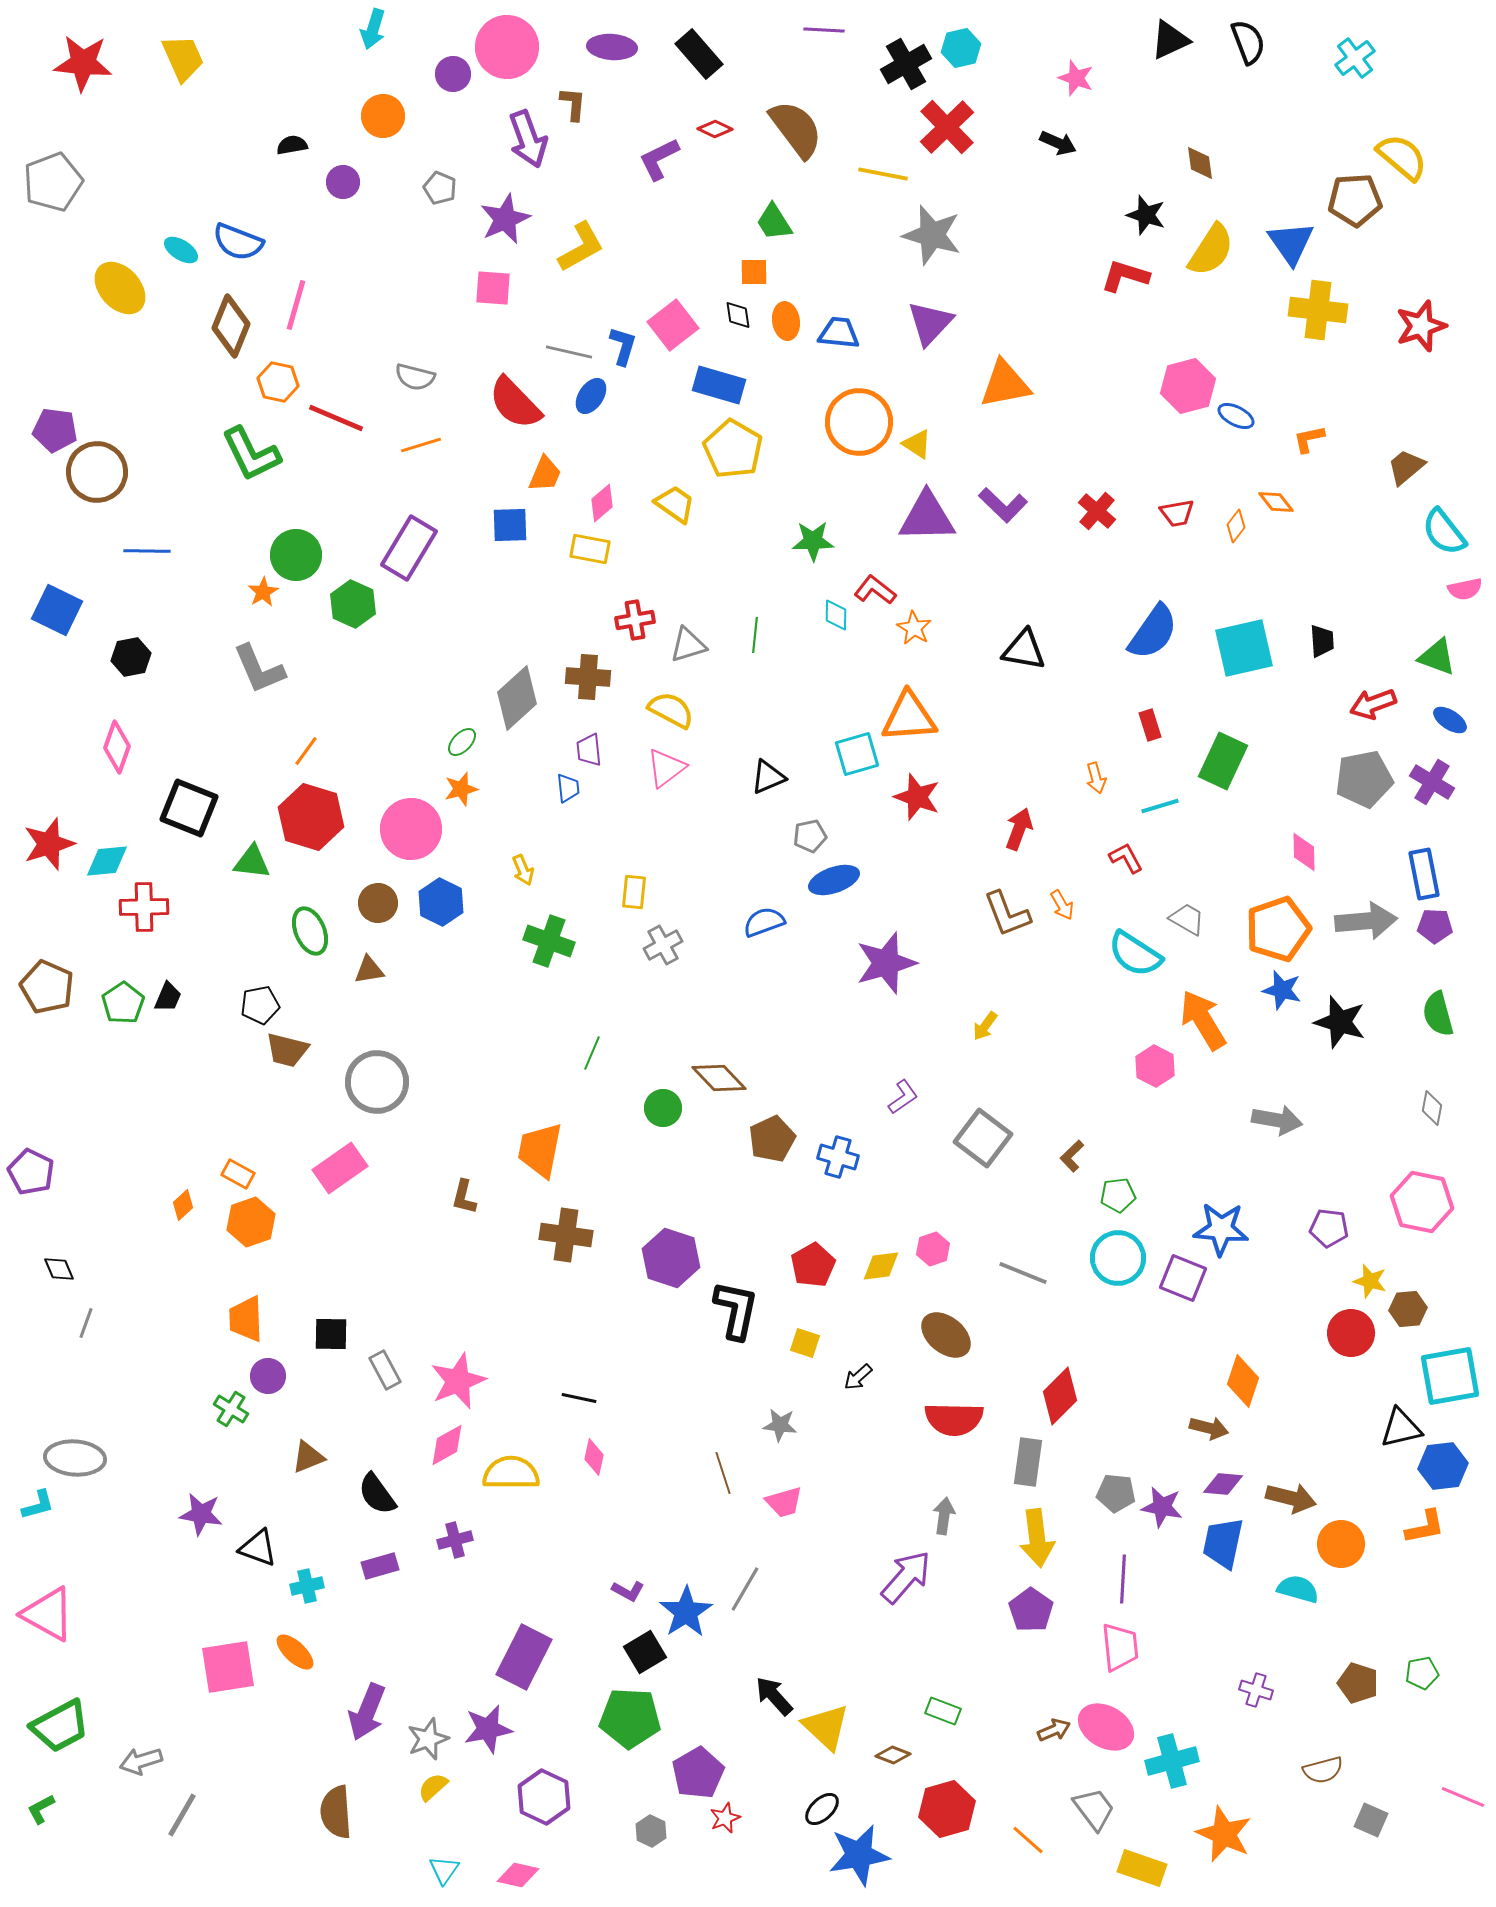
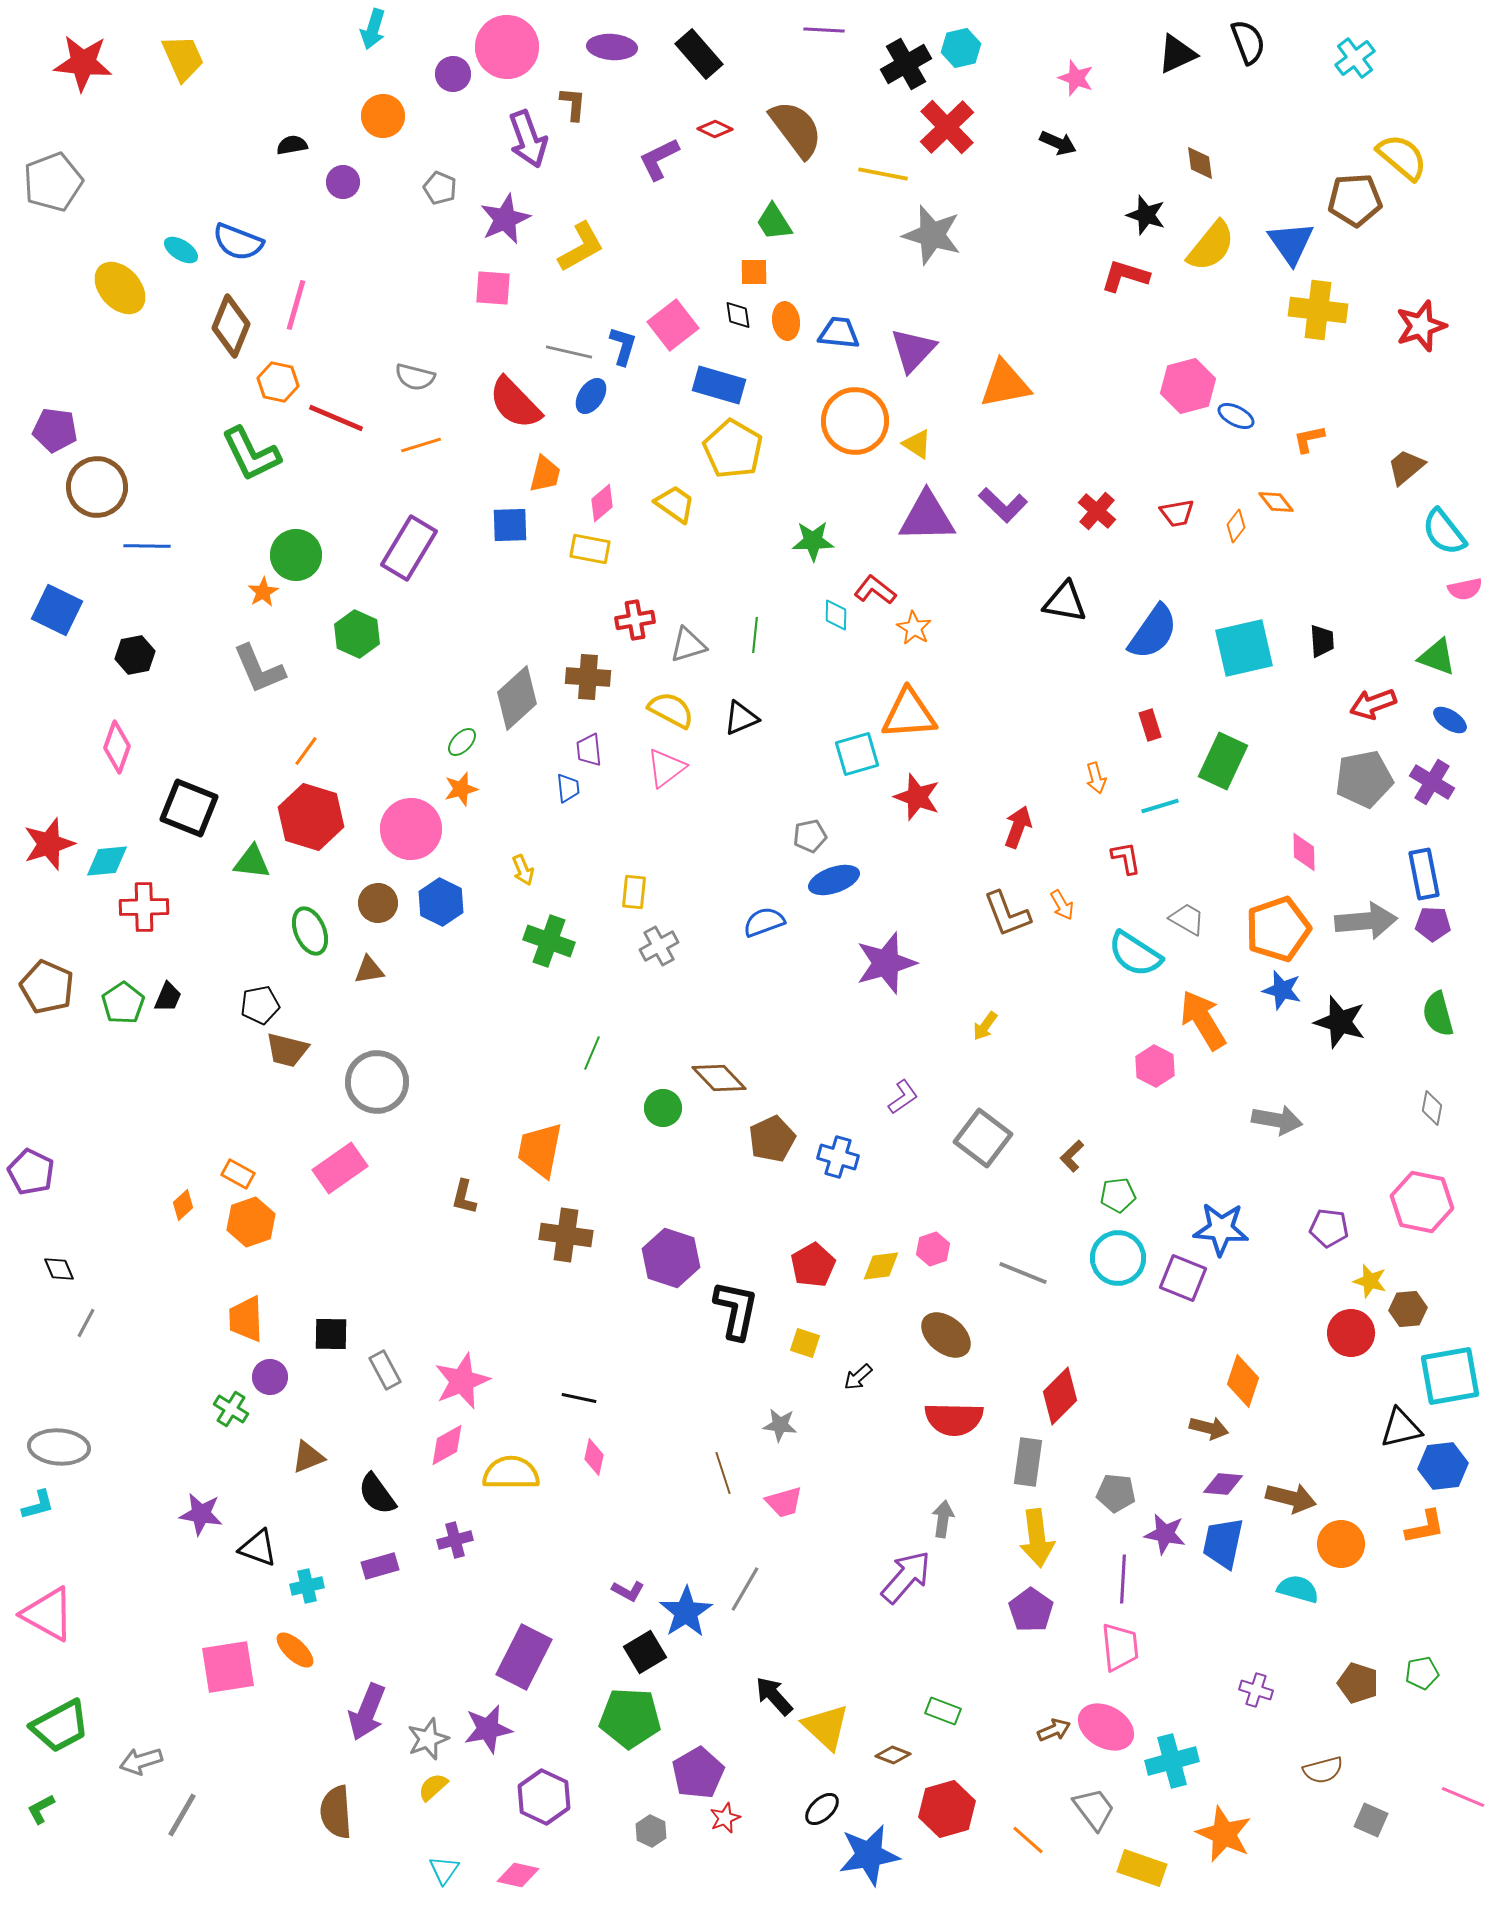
black triangle at (1170, 40): moved 7 px right, 14 px down
yellow semicircle at (1211, 250): moved 4 px up; rotated 6 degrees clockwise
purple triangle at (930, 323): moved 17 px left, 27 px down
orange circle at (859, 422): moved 4 px left, 1 px up
brown circle at (97, 472): moved 15 px down
orange trapezoid at (545, 474): rotated 9 degrees counterclockwise
blue line at (147, 551): moved 5 px up
green hexagon at (353, 604): moved 4 px right, 30 px down
black triangle at (1024, 650): moved 41 px right, 48 px up
black hexagon at (131, 657): moved 4 px right, 2 px up
orange triangle at (909, 717): moved 3 px up
black triangle at (768, 777): moved 27 px left, 59 px up
red arrow at (1019, 829): moved 1 px left, 2 px up
red L-shape at (1126, 858): rotated 18 degrees clockwise
purple pentagon at (1435, 926): moved 2 px left, 2 px up
gray cross at (663, 945): moved 4 px left, 1 px down
gray line at (86, 1323): rotated 8 degrees clockwise
purple circle at (268, 1376): moved 2 px right, 1 px down
pink star at (458, 1381): moved 4 px right
gray ellipse at (75, 1458): moved 16 px left, 11 px up
purple star at (1162, 1507): moved 3 px right, 27 px down
gray arrow at (944, 1516): moved 1 px left, 3 px down
orange ellipse at (295, 1652): moved 2 px up
blue star at (859, 1855): moved 10 px right
